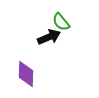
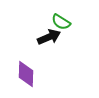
green semicircle: rotated 18 degrees counterclockwise
